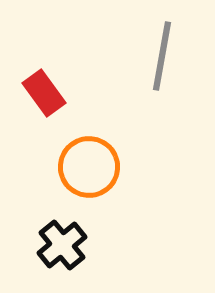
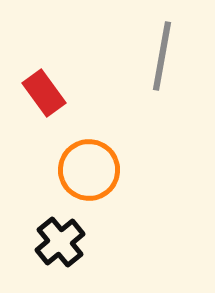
orange circle: moved 3 px down
black cross: moved 2 px left, 3 px up
